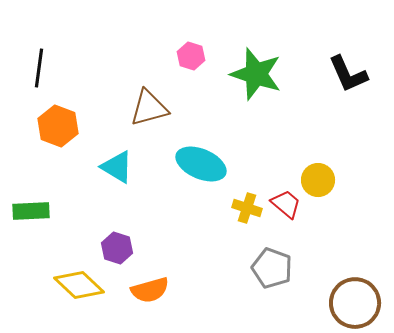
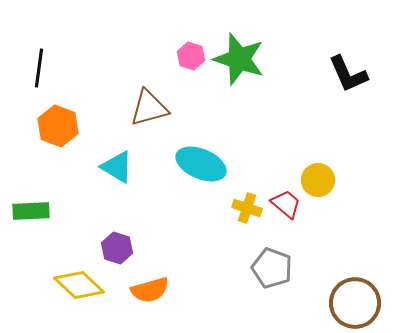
green star: moved 17 px left, 15 px up
